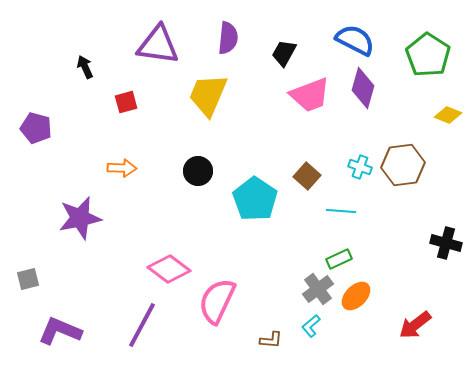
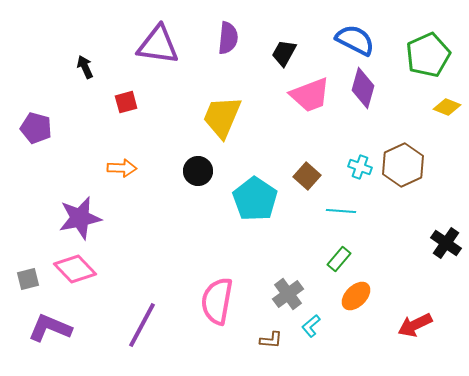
green pentagon: rotated 15 degrees clockwise
yellow trapezoid: moved 14 px right, 22 px down
yellow diamond: moved 1 px left, 8 px up
brown hexagon: rotated 18 degrees counterclockwise
black cross: rotated 20 degrees clockwise
green rectangle: rotated 25 degrees counterclockwise
pink diamond: moved 94 px left; rotated 9 degrees clockwise
gray cross: moved 30 px left, 5 px down
pink semicircle: rotated 15 degrees counterclockwise
red arrow: rotated 12 degrees clockwise
purple L-shape: moved 10 px left, 3 px up
